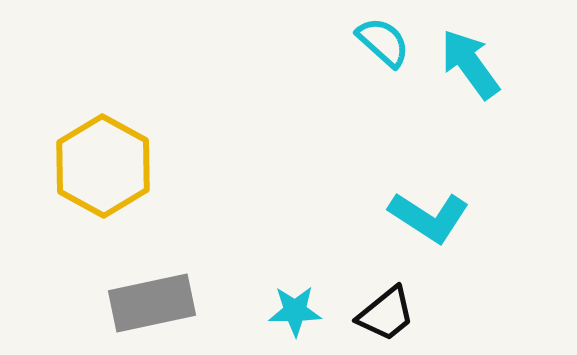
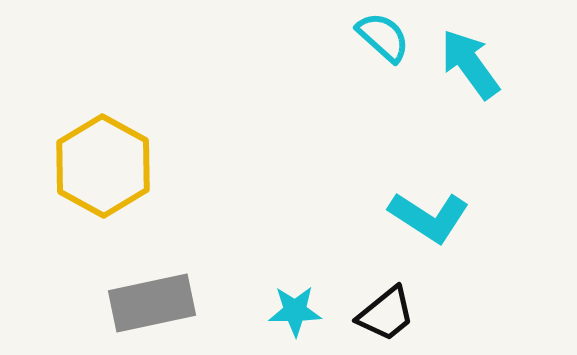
cyan semicircle: moved 5 px up
